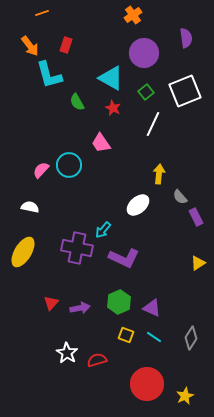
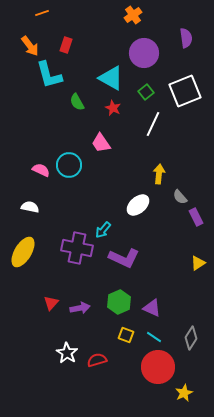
pink semicircle: rotated 72 degrees clockwise
red circle: moved 11 px right, 17 px up
yellow star: moved 1 px left, 3 px up
